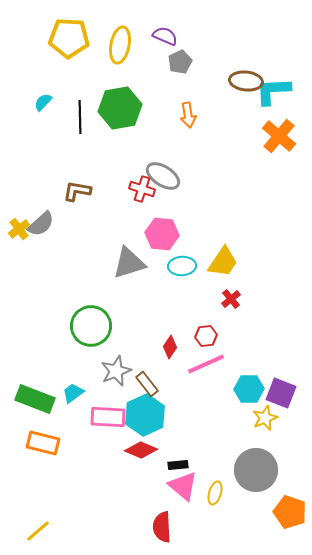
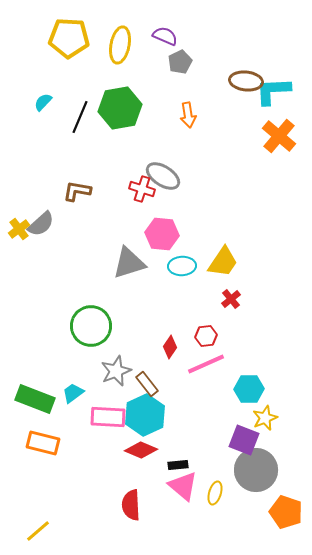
black line at (80, 117): rotated 24 degrees clockwise
purple square at (281, 393): moved 37 px left, 47 px down
orange pentagon at (290, 512): moved 4 px left
red semicircle at (162, 527): moved 31 px left, 22 px up
